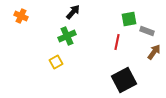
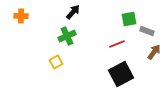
orange cross: rotated 24 degrees counterclockwise
red line: moved 2 px down; rotated 56 degrees clockwise
black square: moved 3 px left, 6 px up
